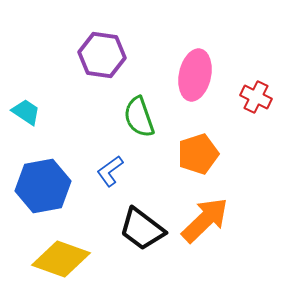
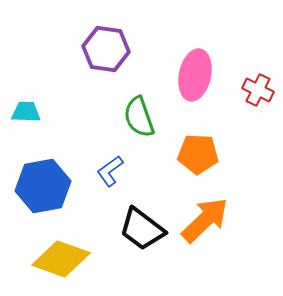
purple hexagon: moved 4 px right, 6 px up
red cross: moved 2 px right, 7 px up
cyan trapezoid: rotated 32 degrees counterclockwise
orange pentagon: rotated 21 degrees clockwise
